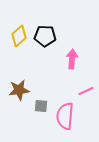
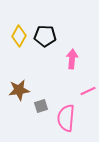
yellow diamond: rotated 20 degrees counterclockwise
pink line: moved 2 px right
gray square: rotated 24 degrees counterclockwise
pink semicircle: moved 1 px right, 2 px down
